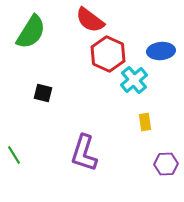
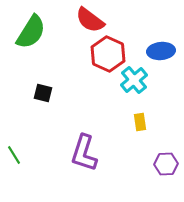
yellow rectangle: moved 5 px left
